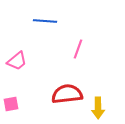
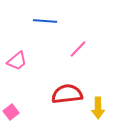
pink line: rotated 24 degrees clockwise
pink square: moved 8 px down; rotated 28 degrees counterclockwise
